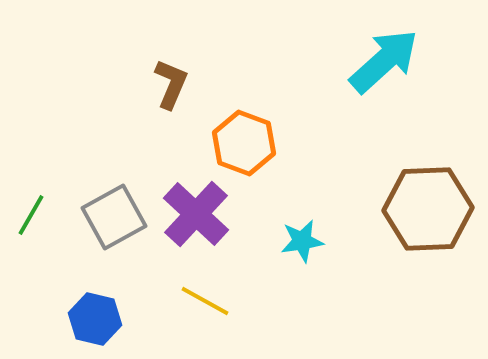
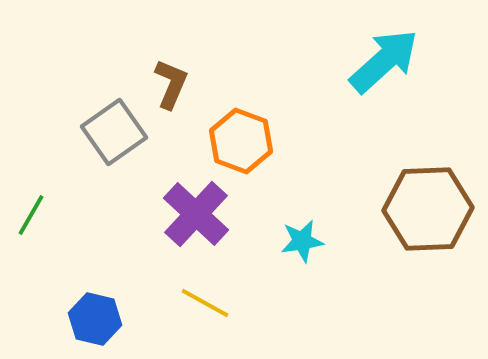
orange hexagon: moved 3 px left, 2 px up
gray square: moved 85 px up; rotated 6 degrees counterclockwise
yellow line: moved 2 px down
